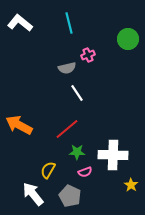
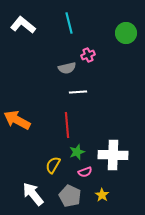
white L-shape: moved 3 px right, 2 px down
green circle: moved 2 px left, 6 px up
white line: moved 1 px right, 1 px up; rotated 60 degrees counterclockwise
orange arrow: moved 2 px left, 5 px up
red line: moved 4 px up; rotated 55 degrees counterclockwise
green star: rotated 21 degrees counterclockwise
yellow semicircle: moved 5 px right, 5 px up
yellow star: moved 29 px left, 10 px down
